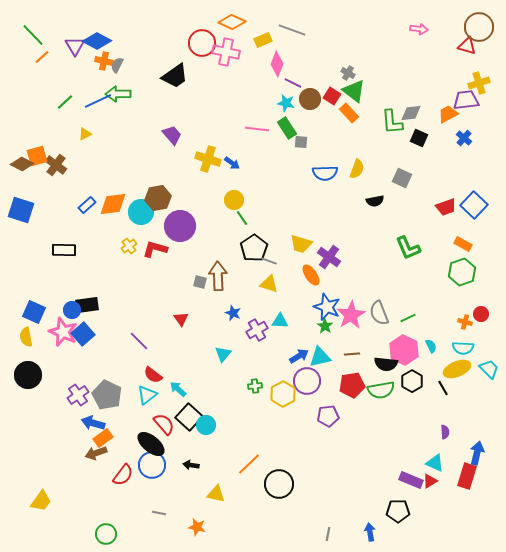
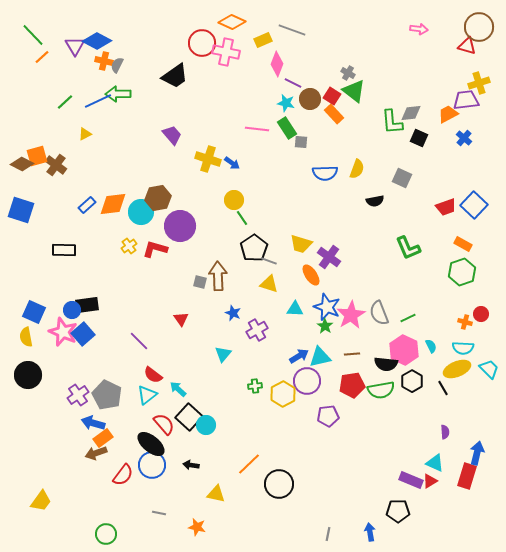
orange rectangle at (349, 113): moved 15 px left, 1 px down
cyan triangle at (280, 321): moved 15 px right, 12 px up
